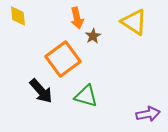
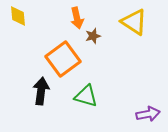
brown star: rotated 14 degrees clockwise
black arrow: rotated 132 degrees counterclockwise
